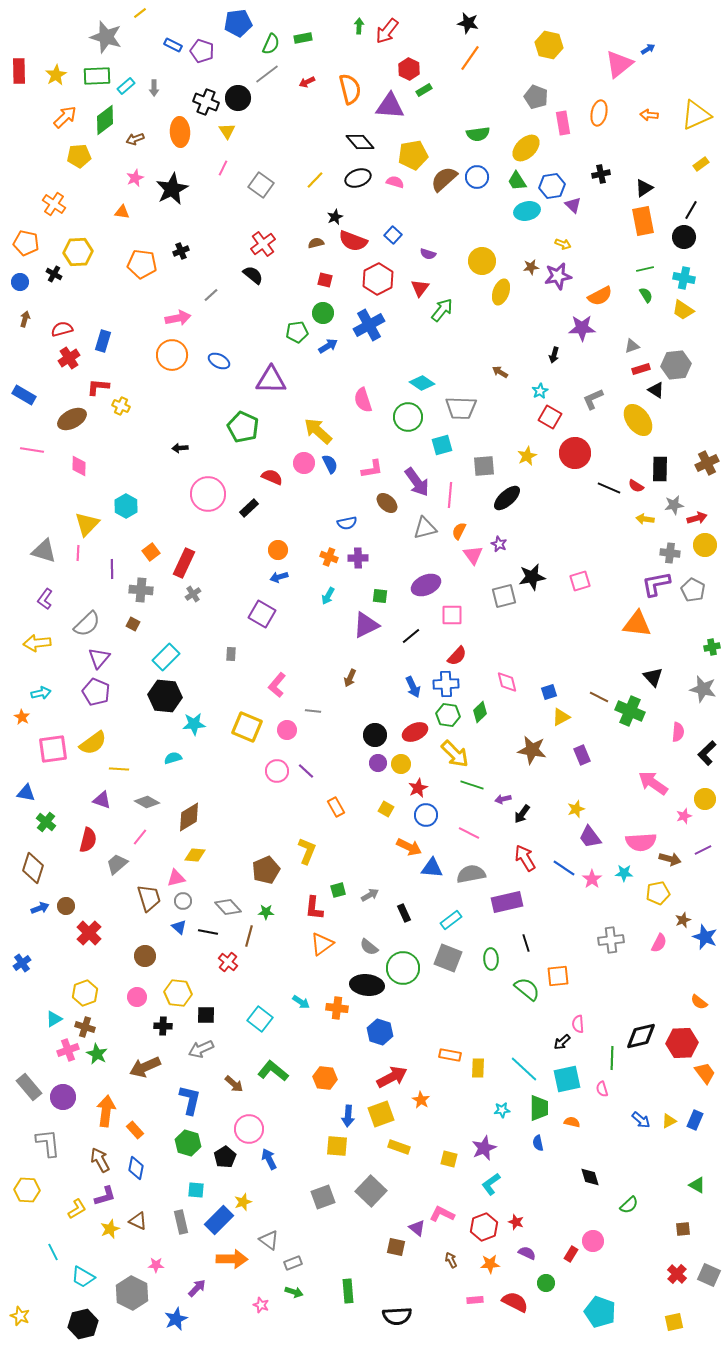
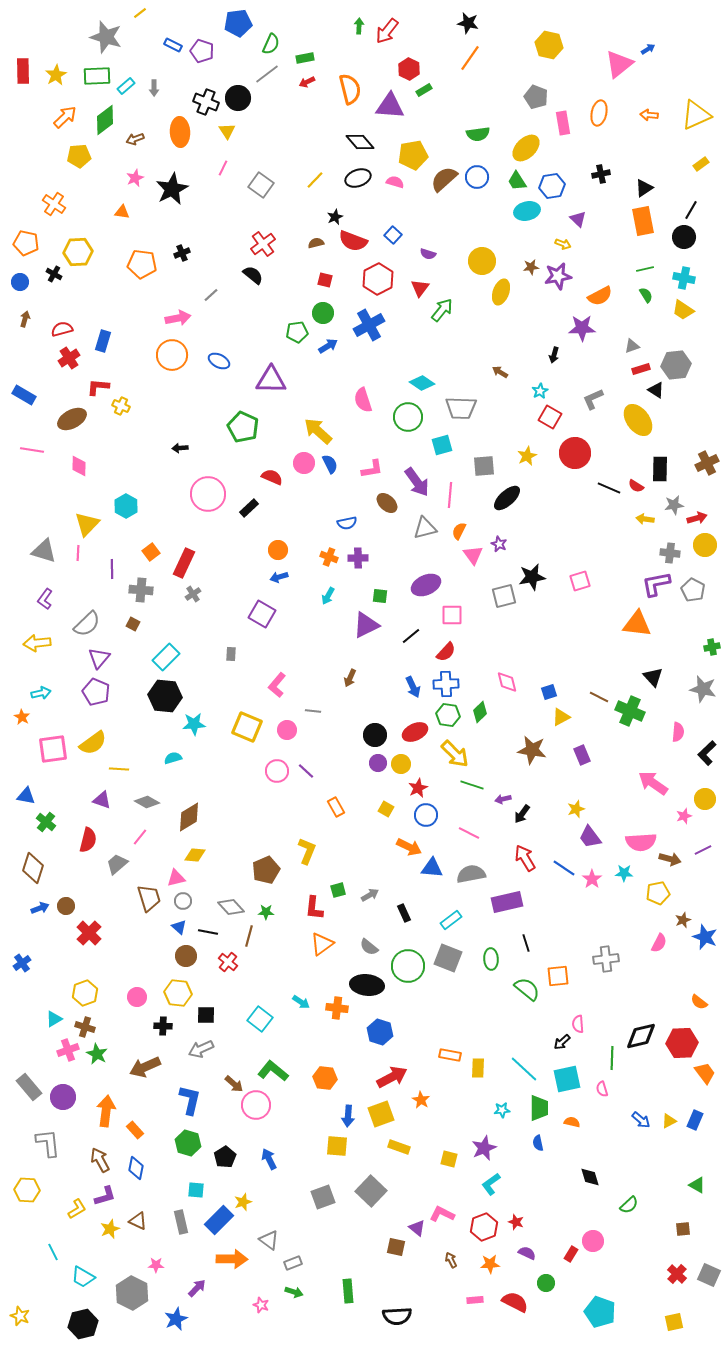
green rectangle at (303, 38): moved 2 px right, 20 px down
red rectangle at (19, 71): moved 4 px right
purple triangle at (573, 205): moved 5 px right, 14 px down
black cross at (181, 251): moved 1 px right, 2 px down
red semicircle at (457, 656): moved 11 px left, 4 px up
blue triangle at (26, 793): moved 3 px down
gray diamond at (228, 907): moved 3 px right
gray cross at (611, 940): moved 5 px left, 19 px down
brown circle at (145, 956): moved 41 px right
green circle at (403, 968): moved 5 px right, 2 px up
pink circle at (249, 1129): moved 7 px right, 24 px up
